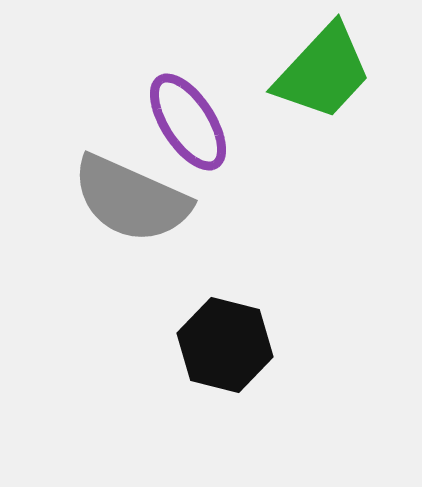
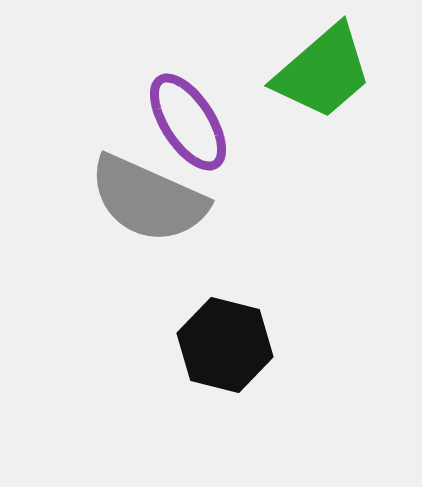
green trapezoid: rotated 6 degrees clockwise
gray semicircle: moved 17 px right
